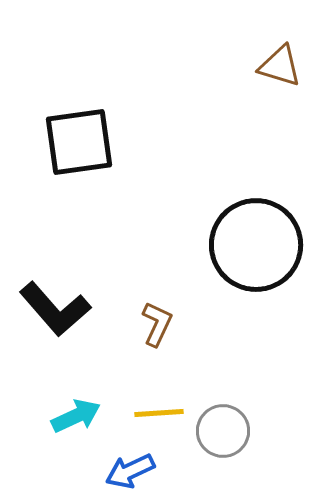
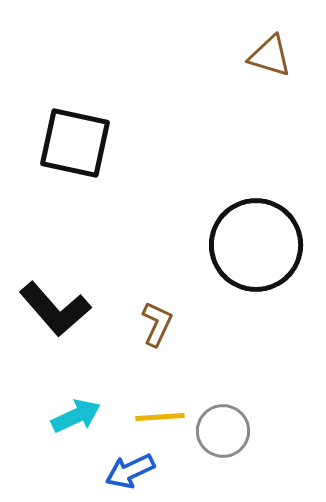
brown triangle: moved 10 px left, 10 px up
black square: moved 4 px left, 1 px down; rotated 20 degrees clockwise
yellow line: moved 1 px right, 4 px down
